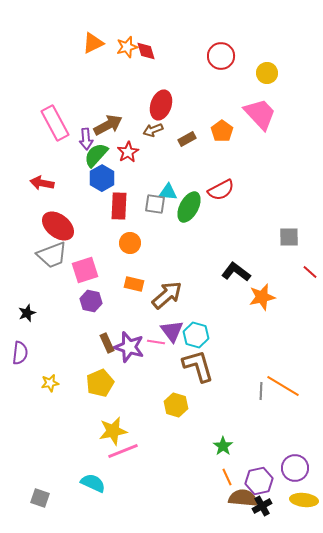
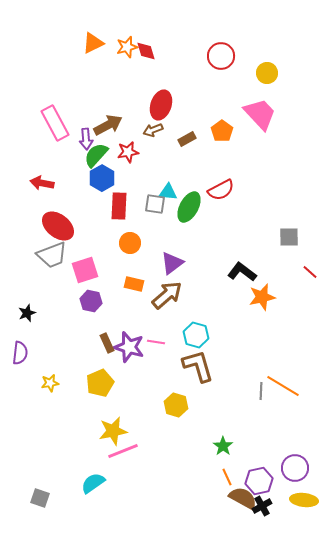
red star at (128, 152): rotated 20 degrees clockwise
black L-shape at (236, 272): moved 6 px right
purple triangle at (172, 331): moved 68 px up; rotated 30 degrees clockwise
cyan semicircle at (93, 483): rotated 60 degrees counterclockwise
brown semicircle at (243, 498): rotated 24 degrees clockwise
